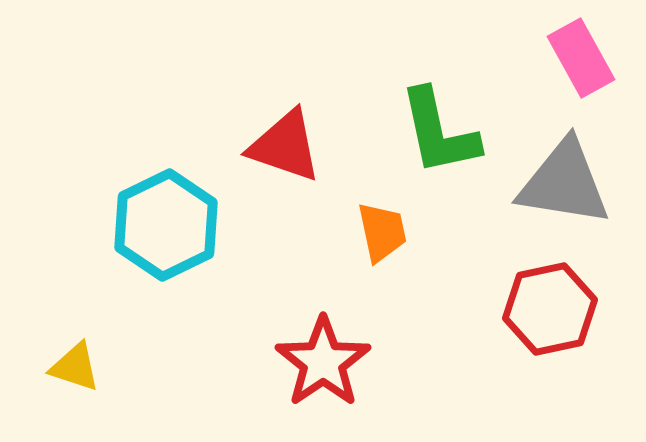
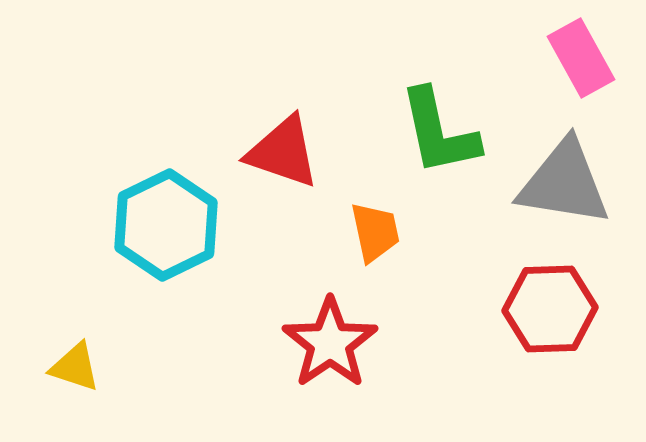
red triangle: moved 2 px left, 6 px down
orange trapezoid: moved 7 px left
red hexagon: rotated 10 degrees clockwise
red star: moved 7 px right, 19 px up
